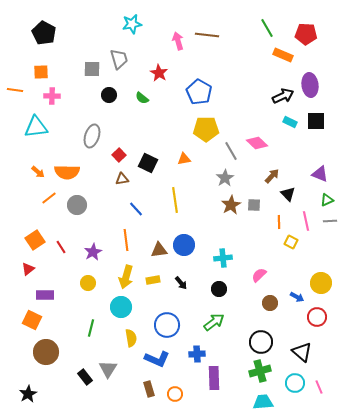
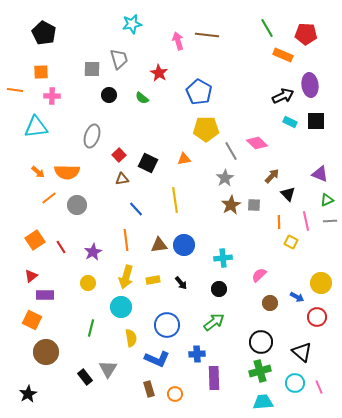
brown triangle at (159, 250): moved 5 px up
red triangle at (28, 269): moved 3 px right, 7 px down
